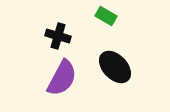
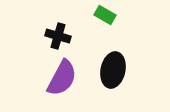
green rectangle: moved 1 px left, 1 px up
black ellipse: moved 2 px left, 3 px down; rotated 56 degrees clockwise
